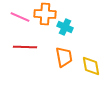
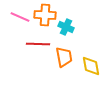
orange cross: moved 1 px down
cyan cross: moved 1 px right
red line: moved 13 px right, 3 px up
